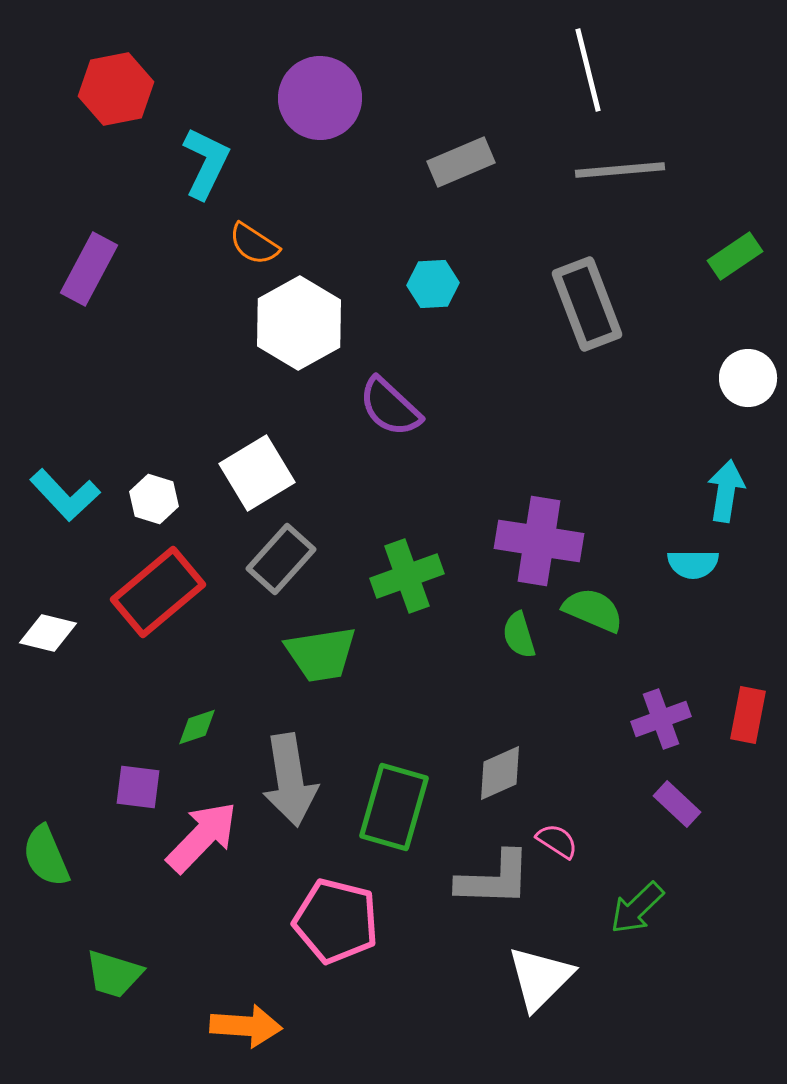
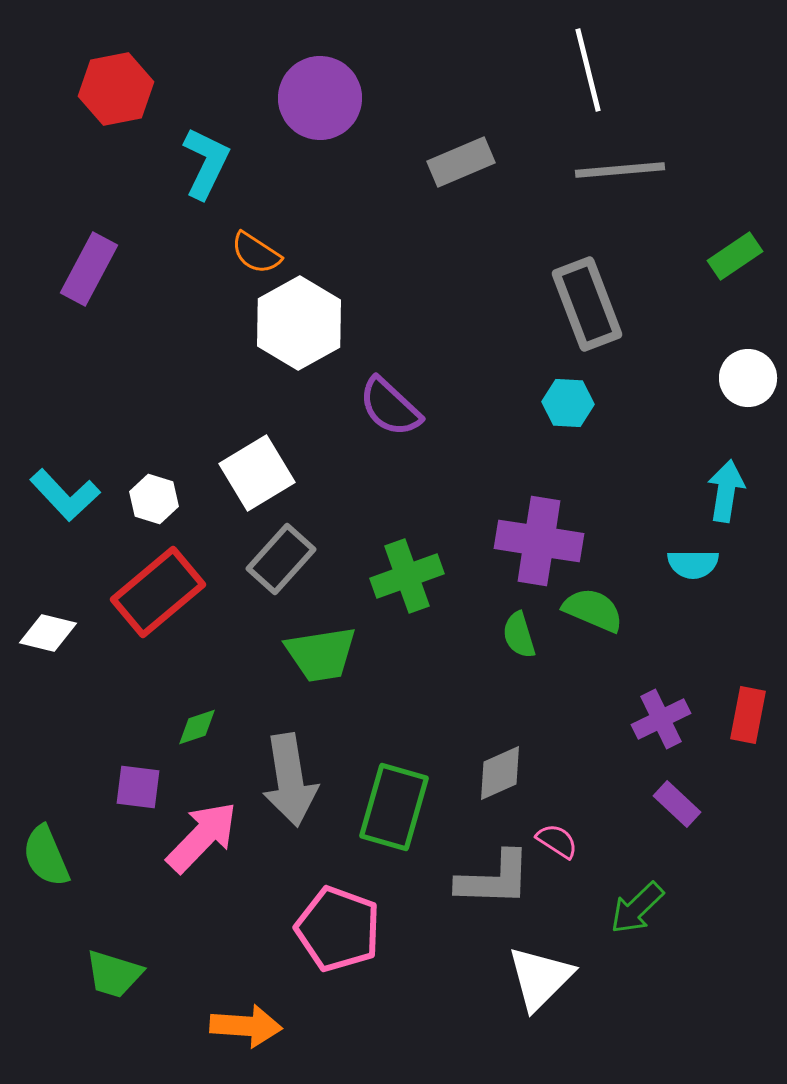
orange semicircle at (254, 244): moved 2 px right, 9 px down
cyan hexagon at (433, 284): moved 135 px right, 119 px down; rotated 6 degrees clockwise
purple cross at (661, 719): rotated 6 degrees counterclockwise
pink pentagon at (336, 921): moved 2 px right, 8 px down; rotated 6 degrees clockwise
